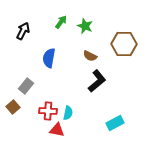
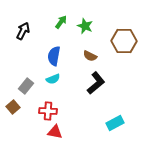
brown hexagon: moved 3 px up
blue semicircle: moved 5 px right, 2 px up
black L-shape: moved 1 px left, 2 px down
cyan semicircle: moved 15 px left, 34 px up; rotated 56 degrees clockwise
red triangle: moved 2 px left, 2 px down
